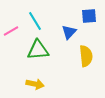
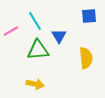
blue triangle: moved 10 px left, 4 px down; rotated 14 degrees counterclockwise
yellow semicircle: moved 2 px down
